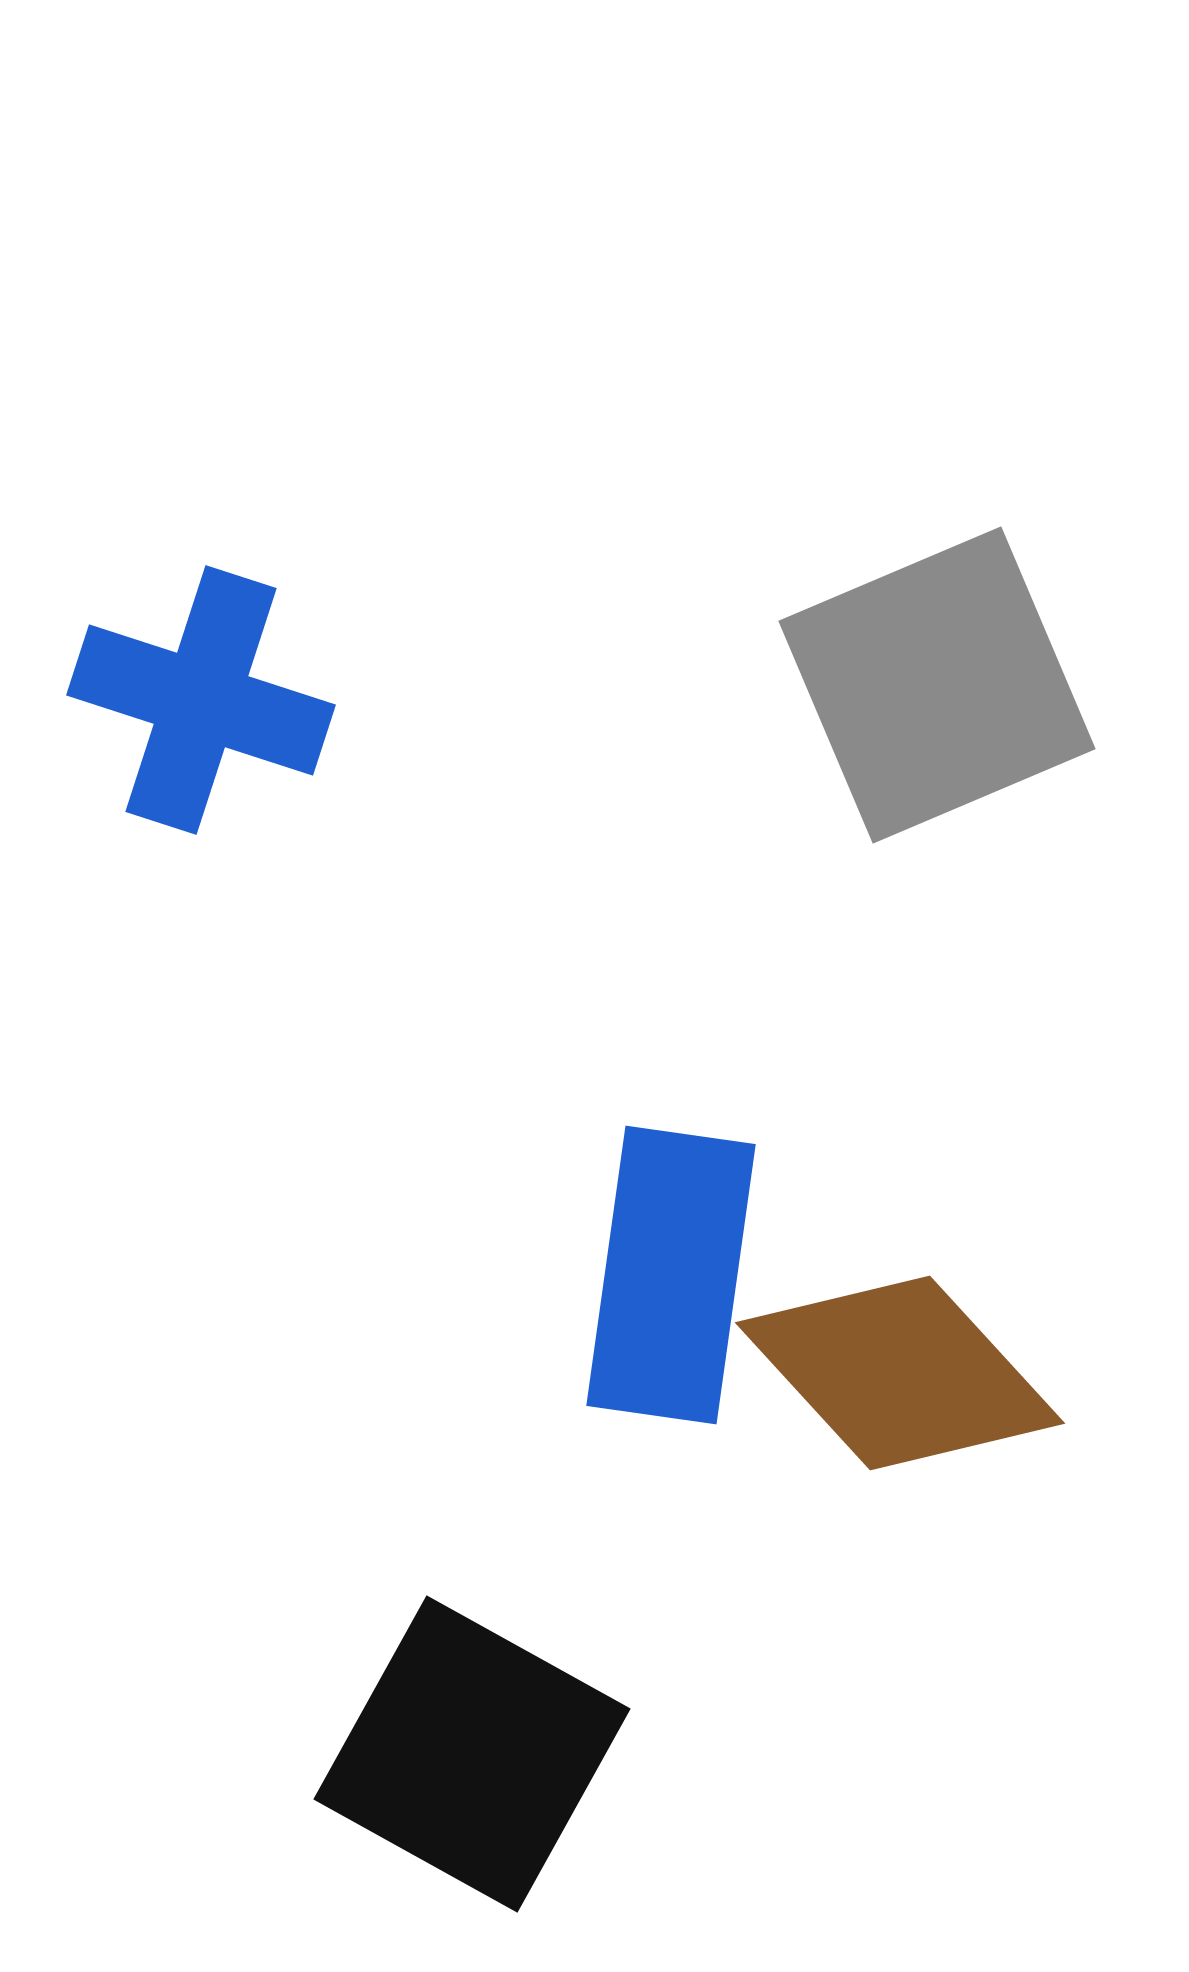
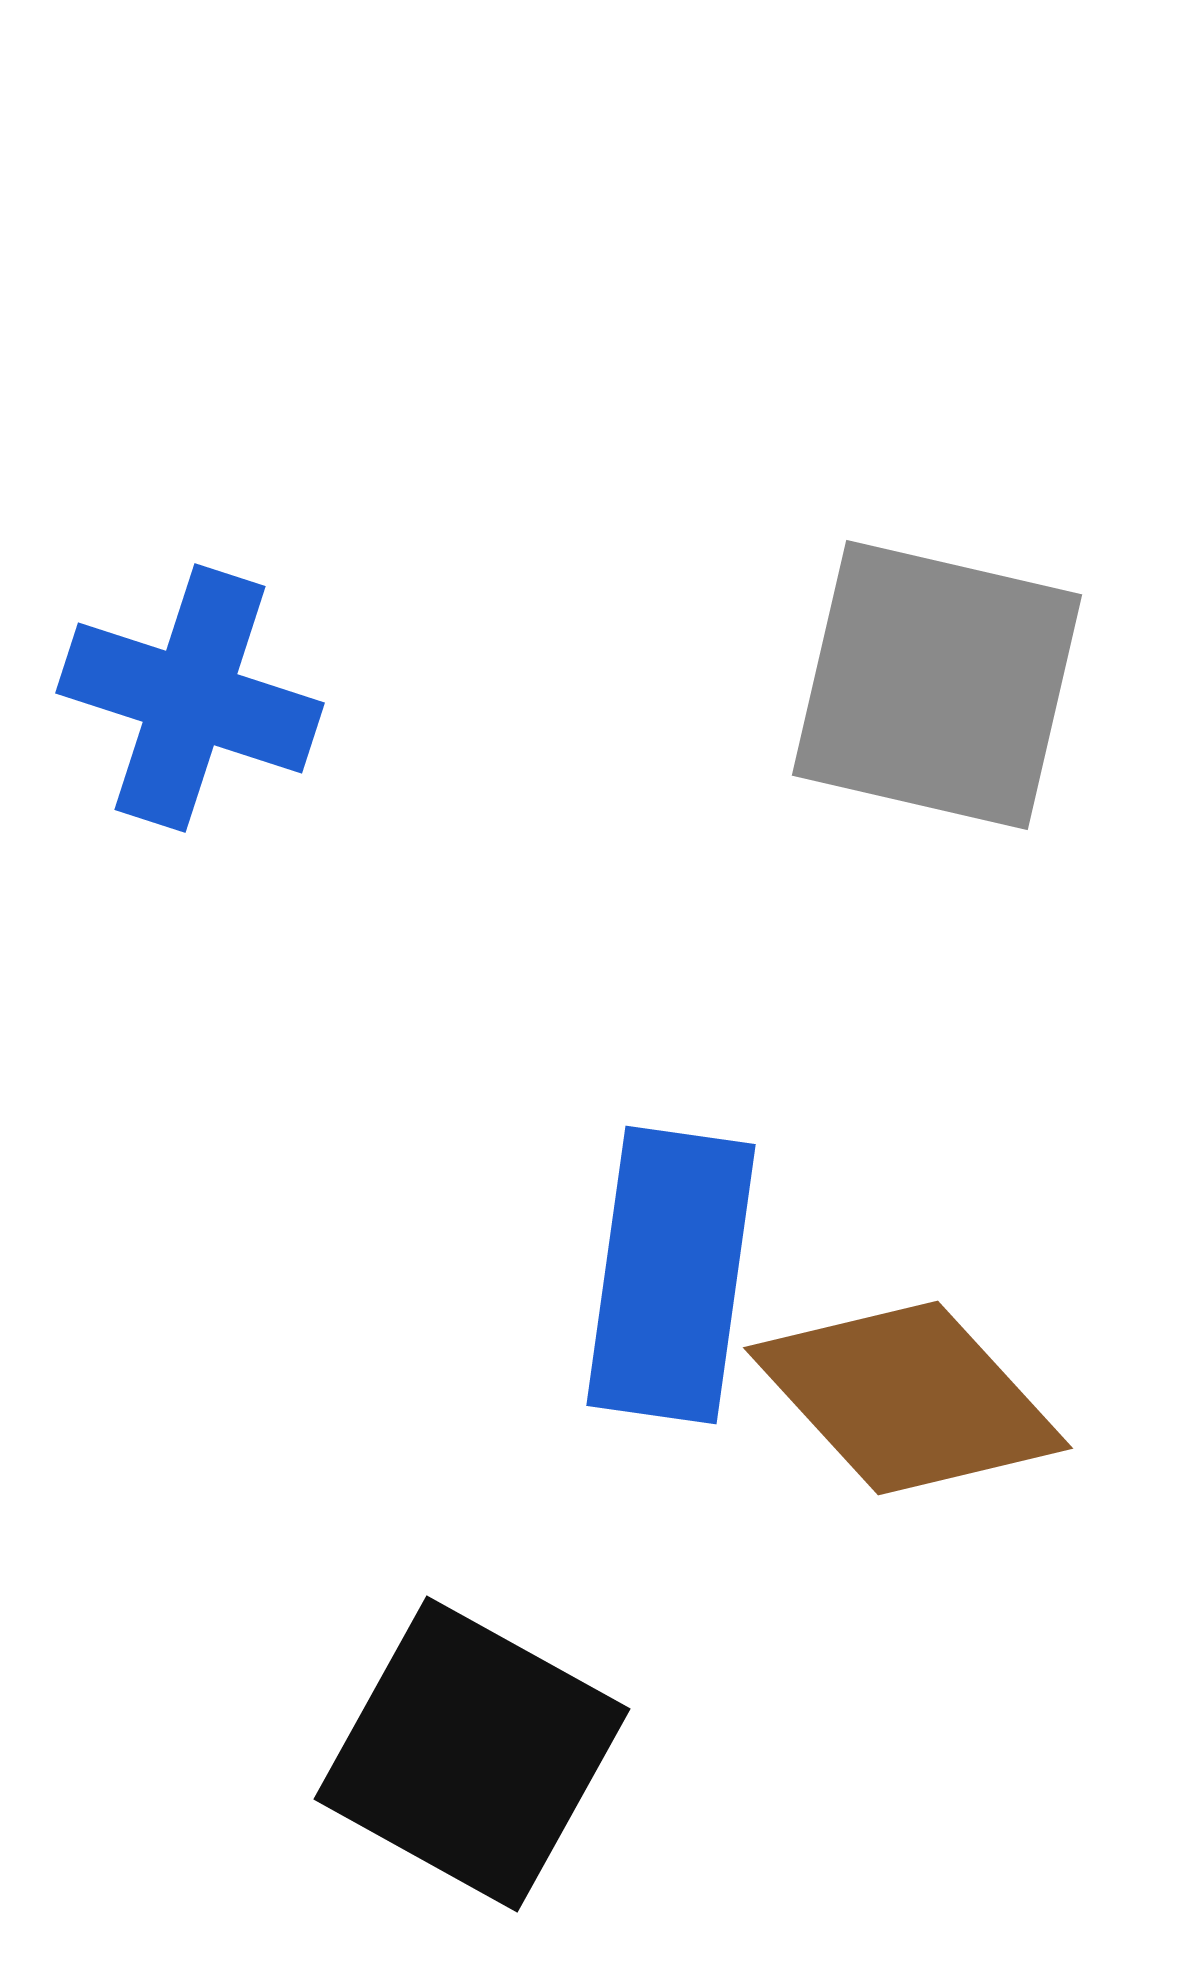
gray square: rotated 36 degrees clockwise
blue cross: moved 11 px left, 2 px up
brown diamond: moved 8 px right, 25 px down
